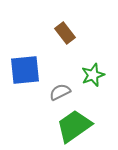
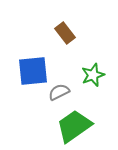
blue square: moved 8 px right, 1 px down
gray semicircle: moved 1 px left
